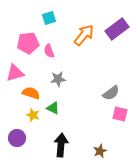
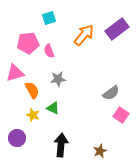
orange semicircle: moved 1 px right, 3 px up; rotated 42 degrees clockwise
pink square: moved 1 px right, 1 px down; rotated 21 degrees clockwise
